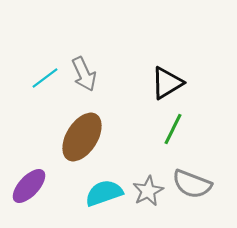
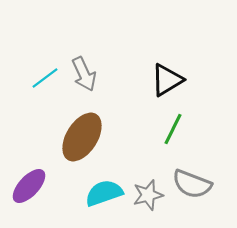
black triangle: moved 3 px up
gray star: moved 4 px down; rotated 12 degrees clockwise
